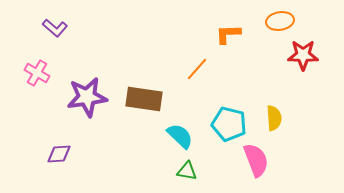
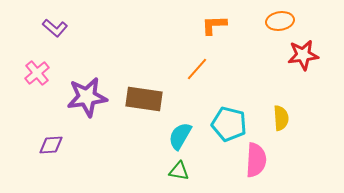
orange L-shape: moved 14 px left, 9 px up
red star: rotated 8 degrees counterclockwise
pink cross: rotated 20 degrees clockwise
yellow semicircle: moved 7 px right
cyan semicircle: rotated 104 degrees counterclockwise
purple diamond: moved 8 px left, 9 px up
pink semicircle: rotated 24 degrees clockwise
green triangle: moved 8 px left
